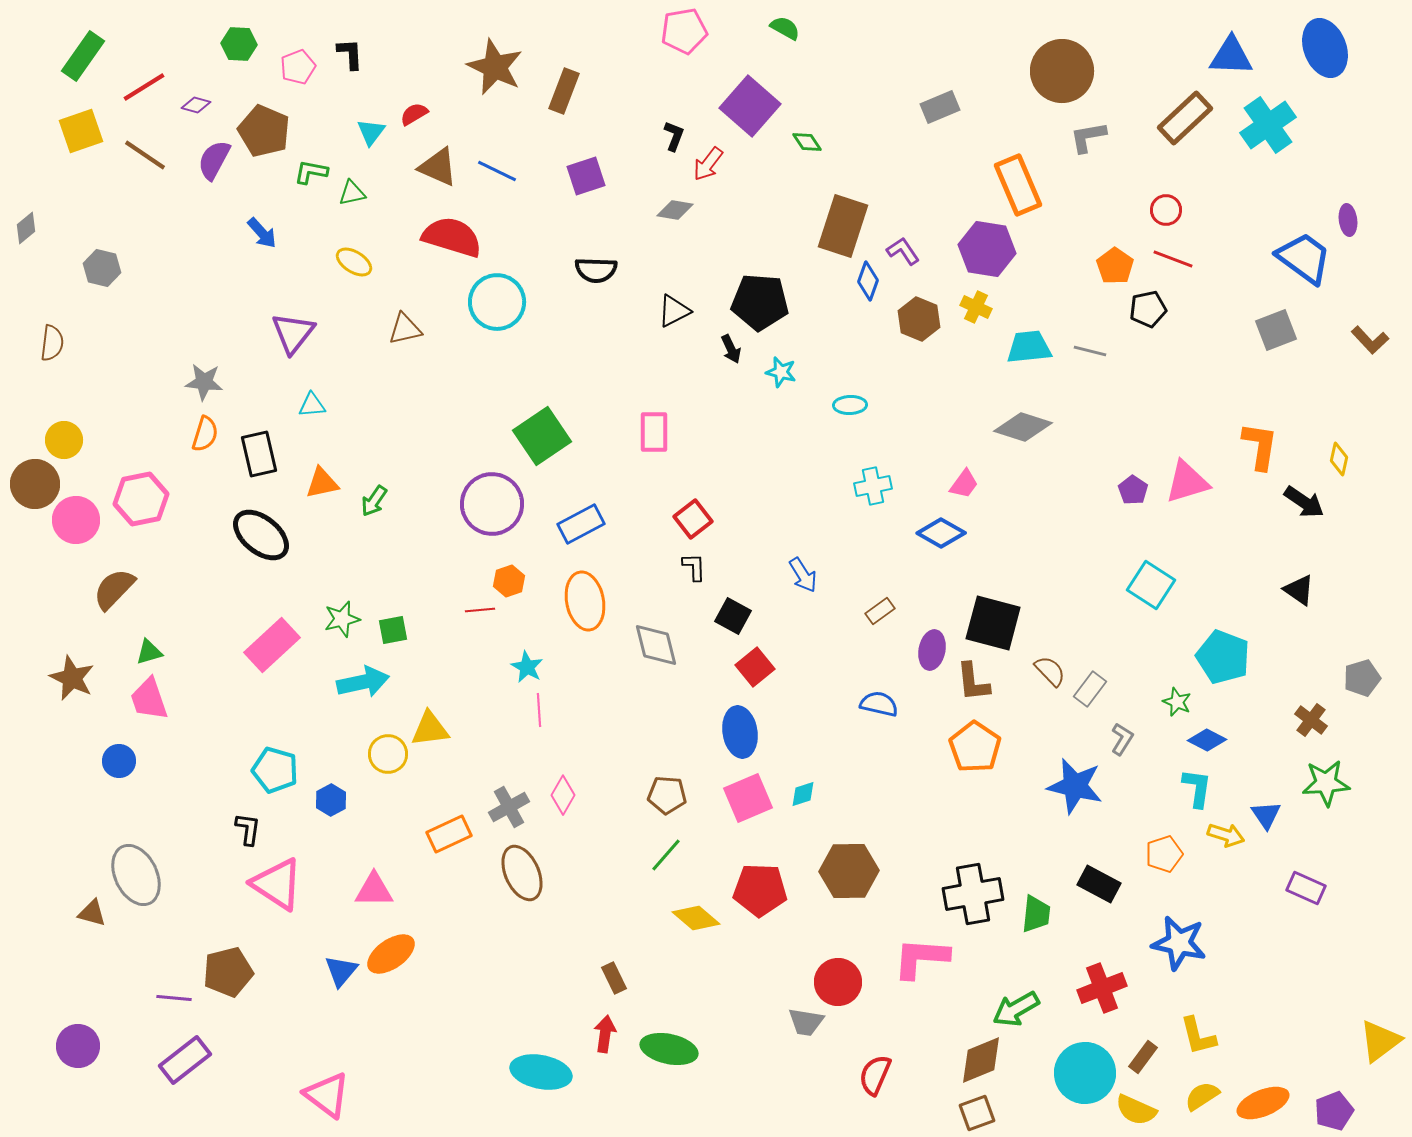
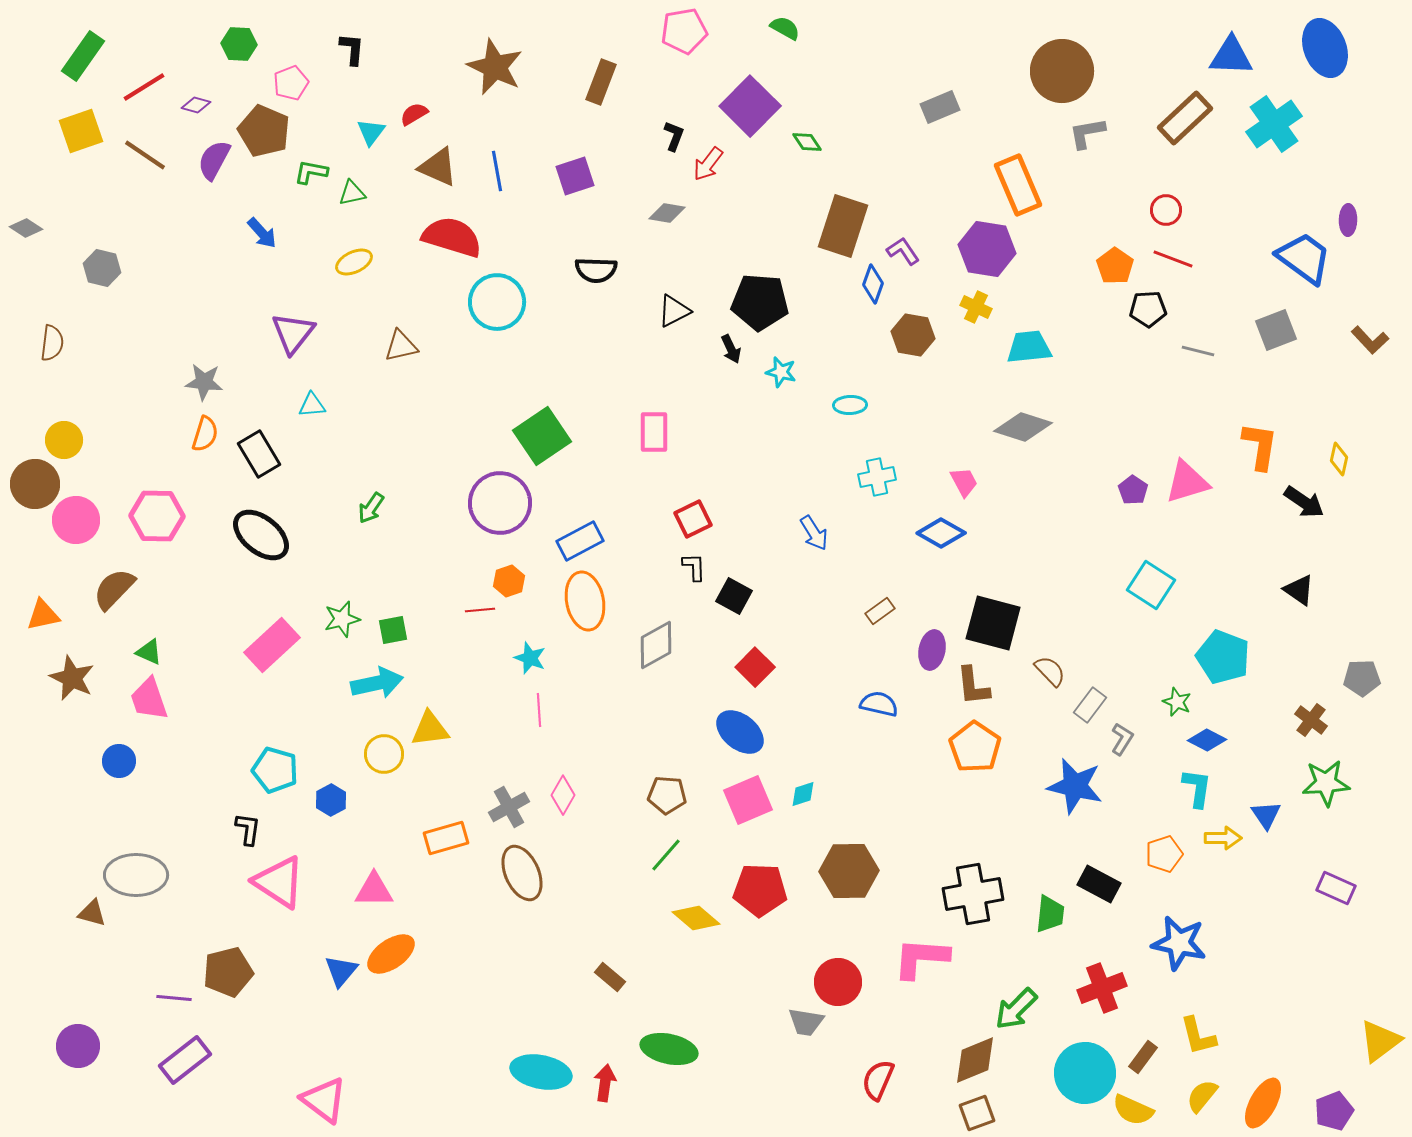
black L-shape at (350, 54): moved 2 px right, 5 px up; rotated 8 degrees clockwise
pink pentagon at (298, 67): moved 7 px left, 16 px down
brown rectangle at (564, 91): moved 37 px right, 9 px up
purple square at (750, 106): rotated 4 degrees clockwise
cyan cross at (1268, 125): moved 6 px right, 1 px up
gray L-shape at (1088, 137): moved 1 px left, 4 px up
blue line at (497, 171): rotated 54 degrees clockwise
purple square at (586, 176): moved 11 px left
gray diamond at (675, 210): moved 8 px left, 3 px down
purple ellipse at (1348, 220): rotated 8 degrees clockwise
gray diamond at (26, 228): rotated 72 degrees clockwise
yellow ellipse at (354, 262): rotated 57 degrees counterclockwise
blue diamond at (868, 281): moved 5 px right, 3 px down
black pentagon at (1148, 309): rotated 9 degrees clockwise
brown hexagon at (919, 319): moved 6 px left, 16 px down; rotated 12 degrees counterclockwise
brown triangle at (405, 329): moved 4 px left, 17 px down
gray line at (1090, 351): moved 108 px right
black rectangle at (259, 454): rotated 18 degrees counterclockwise
orange triangle at (322, 483): moved 279 px left, 132 px down
pink trapezoid at (964, 484): moved 2 px up; rotated 64 degrees counterclockwise
cyan cross at (873, 486): moved 4 px right, 9 px up
pink hexagon at (141, 499): moved 16 px right, 17 px down; rotated 12 degrees clockwise
green arrow at (374, 501): moved 3 px left, 7 px down
purple circle at (492, 504): moved 8 px right, 1 px up
red square at (693, 519): rotated 12 degrees clockwise
blue rectangle at (581, 524): moved 1 px left, 17 px down
blue arrow at (803, 575): moved 11 px right, 42 px up
black square at (733, 616): moved 1 px right, 20 px up
gray diamond at (656, 645): rotated 75 degrees clockwise
green triangle at (149, 652): rotated 40 degrees clockwise
cyan star at (527, 667): moved 3 px right, 9 px up; rotated 8 degrees counterclockwise
red square at (755, 667): rotated 6 degrees counterclockwise
gray pentagon at (1362, 678): rotated 15 degrees clockwise
cyan arrow at (363, 682): moved 14 px right, 1 px down
brown L-shape at (973, 682): moved 4 px down
gray rectangle at (1090, 689): moved 16 px down
blue ellipse at (740, 732): rotated 42 degrees counterclockwise
yellow circle at (388, 754): moved 4 px left
pink square at (748, 798): moved 2 px down
orange rectangle at (449, 834): moved 3 px left, 4 px down; rotated 9 degrees clockwise
yellow arrow at (1226, 835): moved 3 px left, 3 px down; rotated 18 degrees counterclockwise
gray ellipse at (136, 875): rotated 64 degrees counterclockwise
pink triangle at (277, 884): moved 2 px right, 2 px up
purple rectangle at (1306, 888): moved 30 px right
green trapezoid at (1036, 914): moved 14 px right
brown rectangle at (614, 978): moved 4 px left, 1 px up; rotated 24 degrees counterclockwise
green arrow at (1016, 1009): rotated 15 degrees counterclockwise
red arrow at (605, 1034): moved 49 px down
brown diamond at (981, 1060): moved 6 px left
red semicircle at (875, 1075): moved 3 px right, 5 px down
pink triangle at (327, 1095): moved 3 px left, 5 px down
yellow semicircle at (1202, 1096): rotated 18 degrees counterclockwise
orange ellipse at (1263, 1103): rotated 39 degrees counterclockwise
yellow semicircle at (1136, 1110): moved 3 px left
